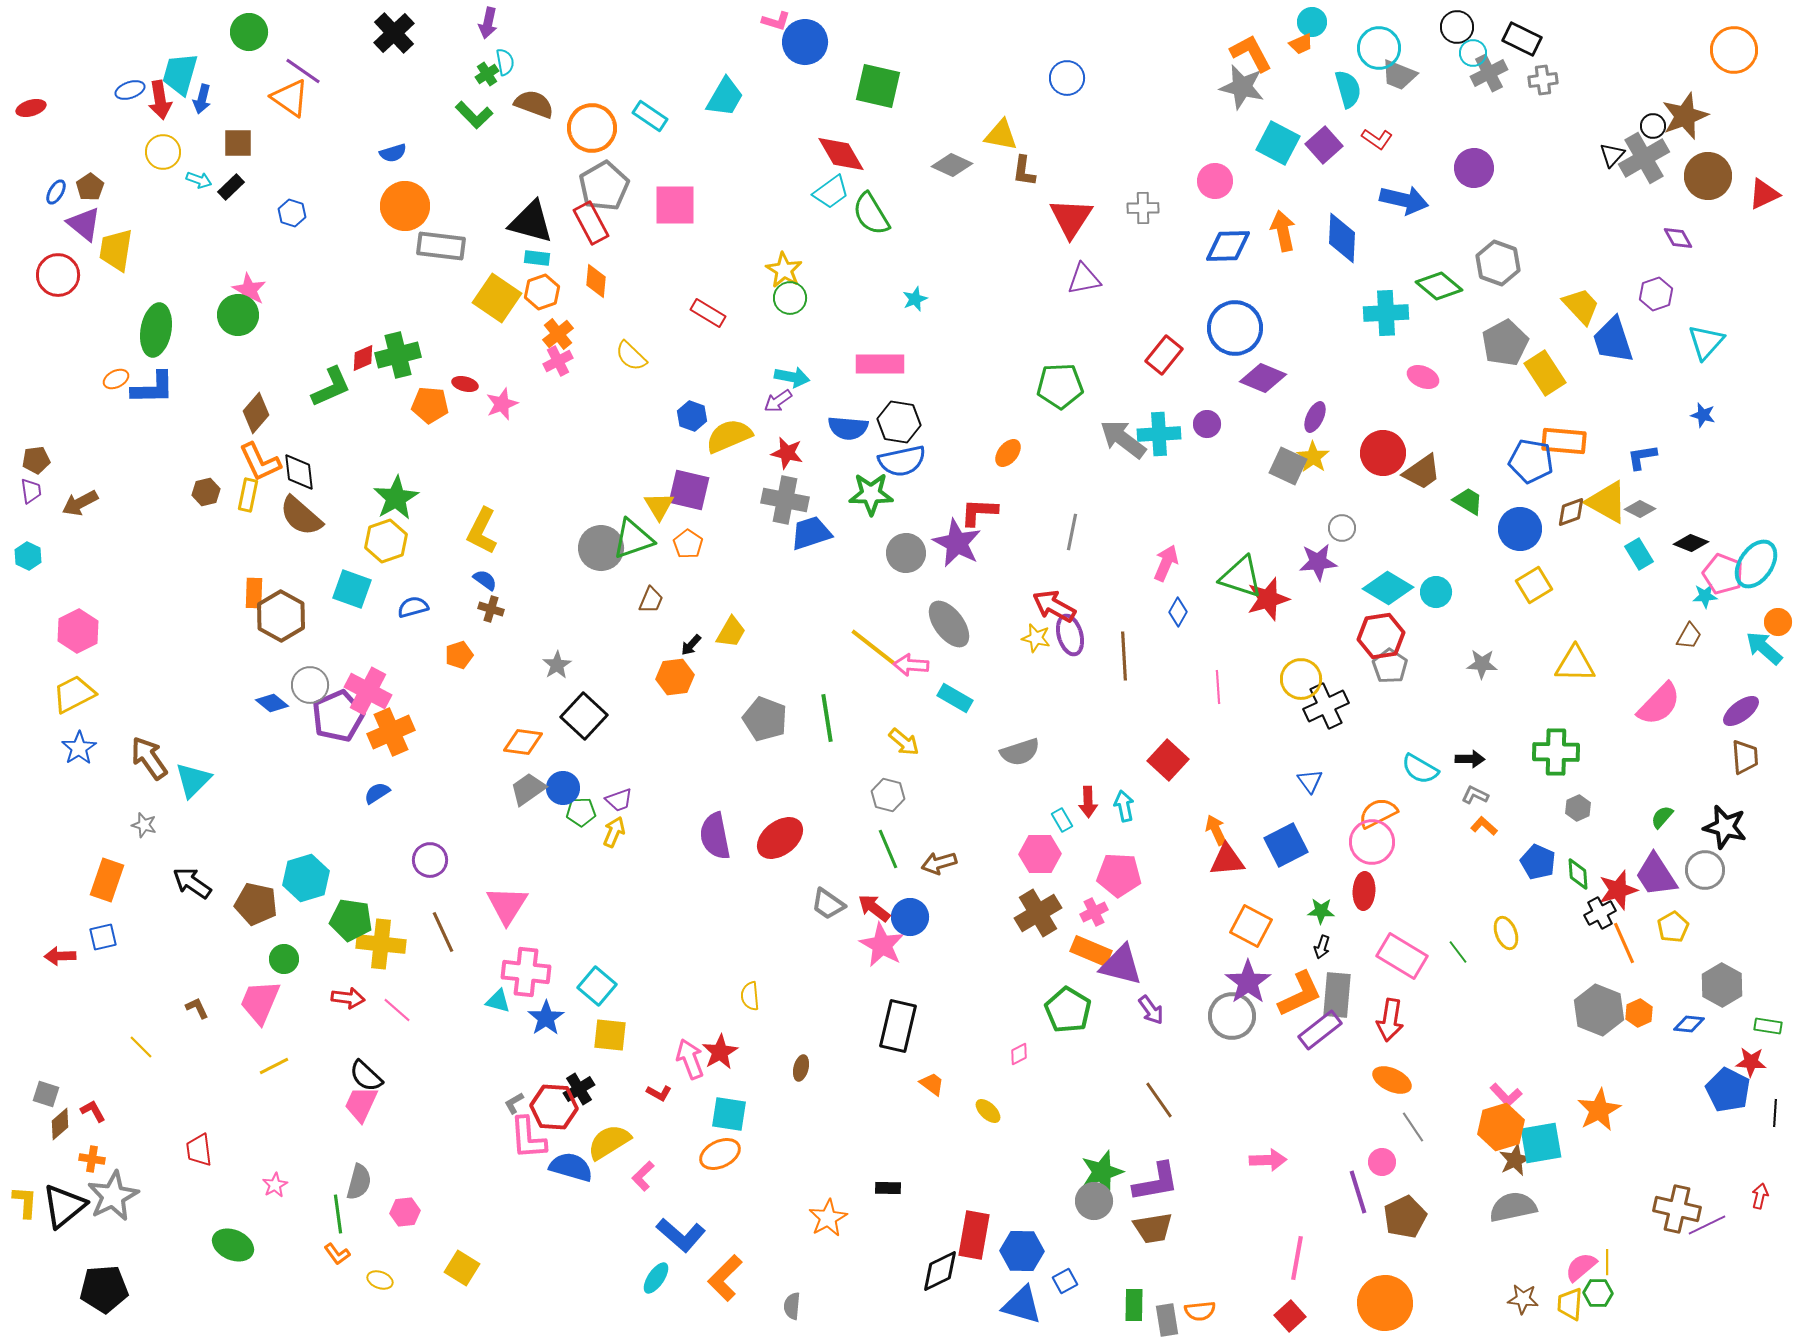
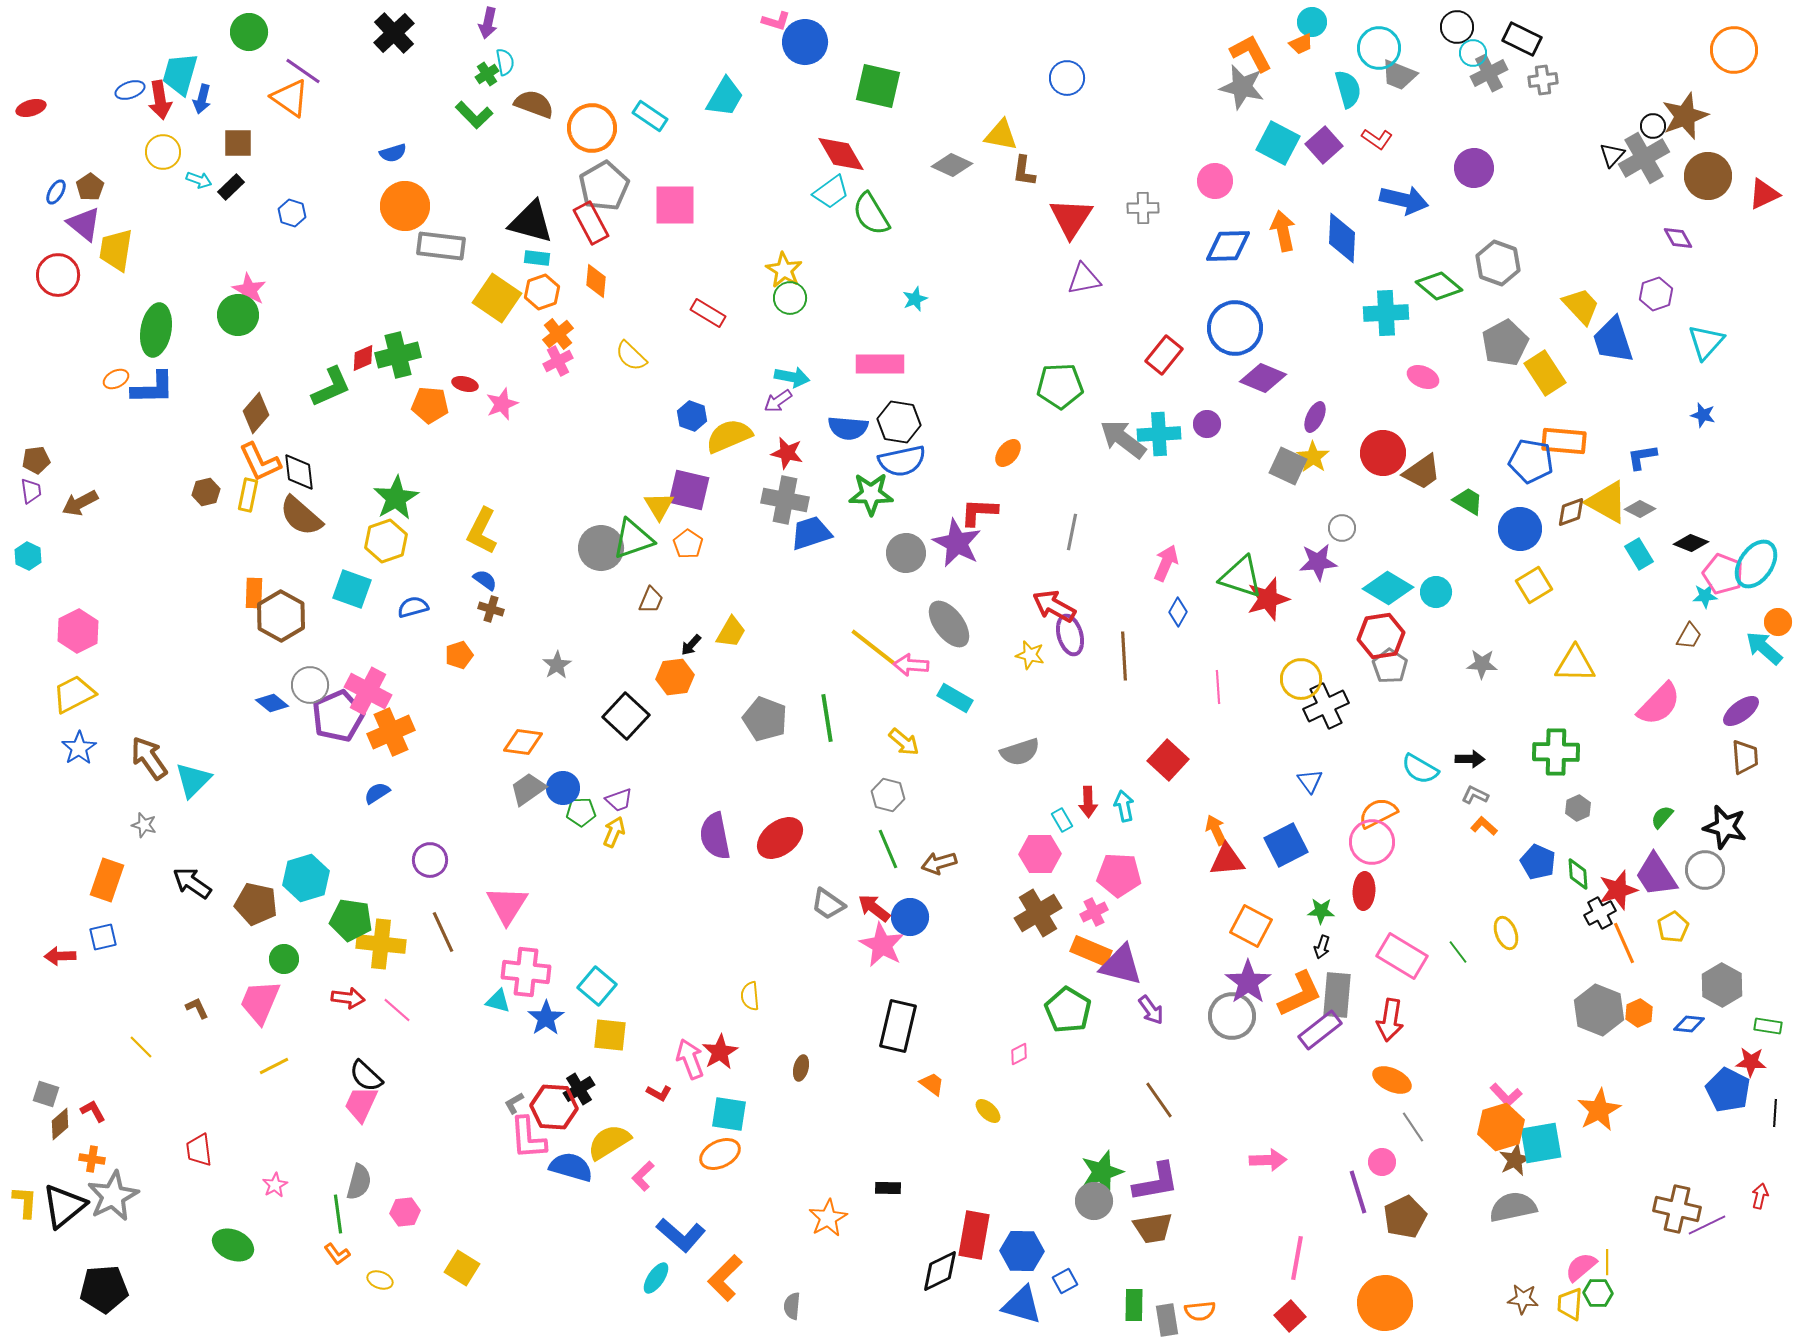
yellow star at (1036, 638): moved 6 px left, 17 px down
black square at (584, 716): moved 42 px right
